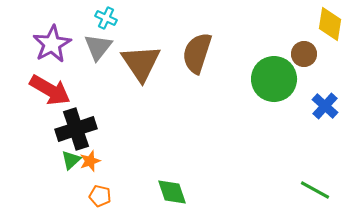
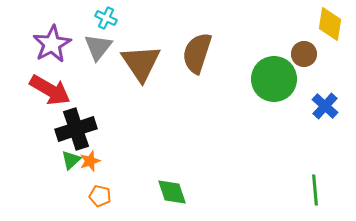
green line: rotated 56 degrees clockwise
